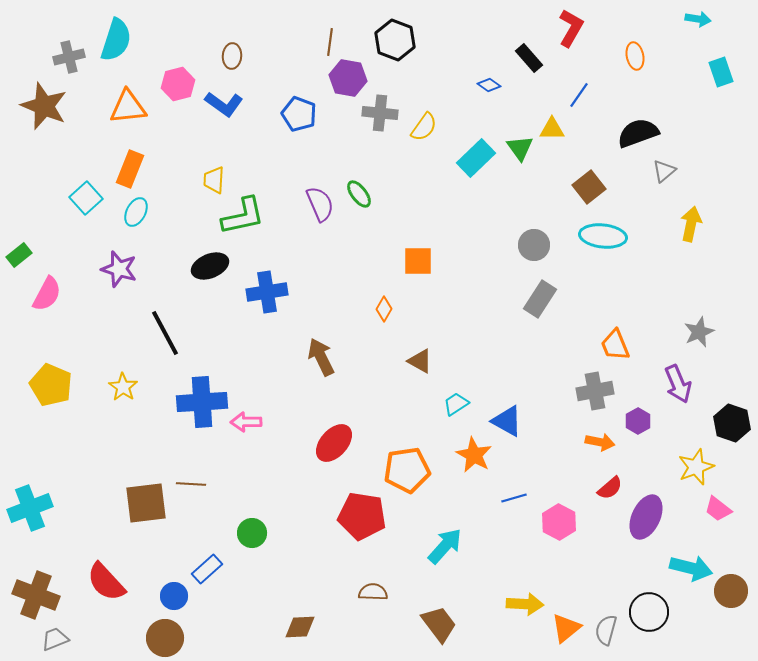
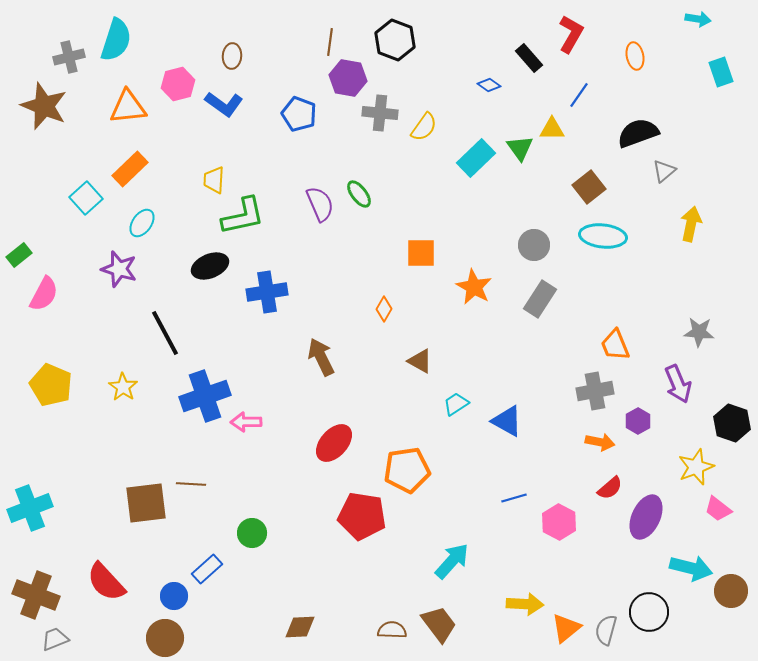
red L-shape at (571, 28): moved 6 px down
orange rectangle at (130, 169): rotated 24 degrees clockwise
cyan ellipse at (136, 212): moved 6 px right, 11 px down; rotated 8 degrees clockwise
orange square at (418, 261): moved 3 px right, 8 px up
pink semicircle at (47, 294): moved 3 px left
gray star at (699, 332): rotated 28 degrees clockwise
blue cross at (202, 402): moved 3 px right, 6 px up; rotated 15 degrees counterclockwise
orange star at (474, 455): moved 168 px up
cyan arrow at (445, 546): moved 7 px right, 15 px down
brown semicircle at (373, 592): moved 19 px right, 38 px down
